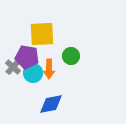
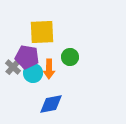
yellow square: moved 2 px up
green circle: moved 1 px left, 1 px down
